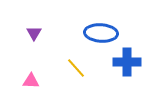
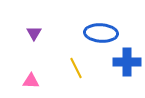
yellow line: rotated 15 degrees clockwise
